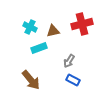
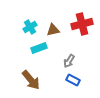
cyan cross: rotated 32 degrees clockwise
brown triangle: moved 1 px up
